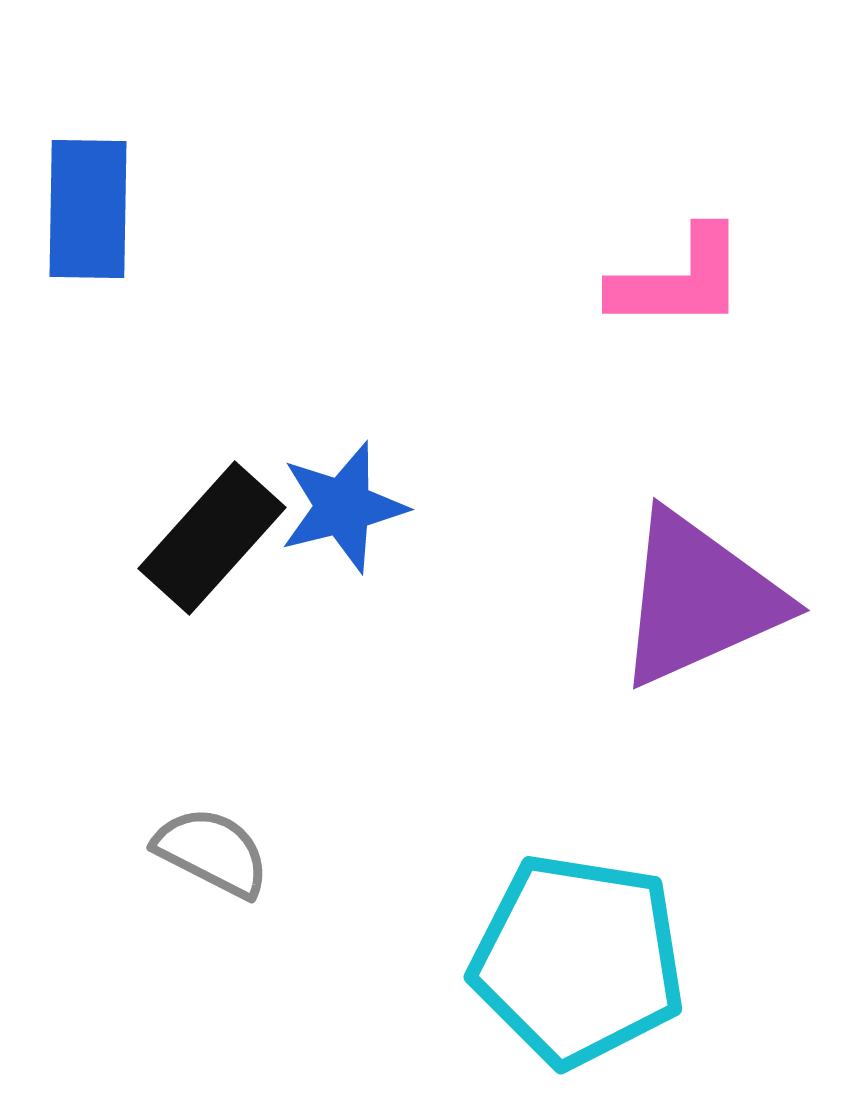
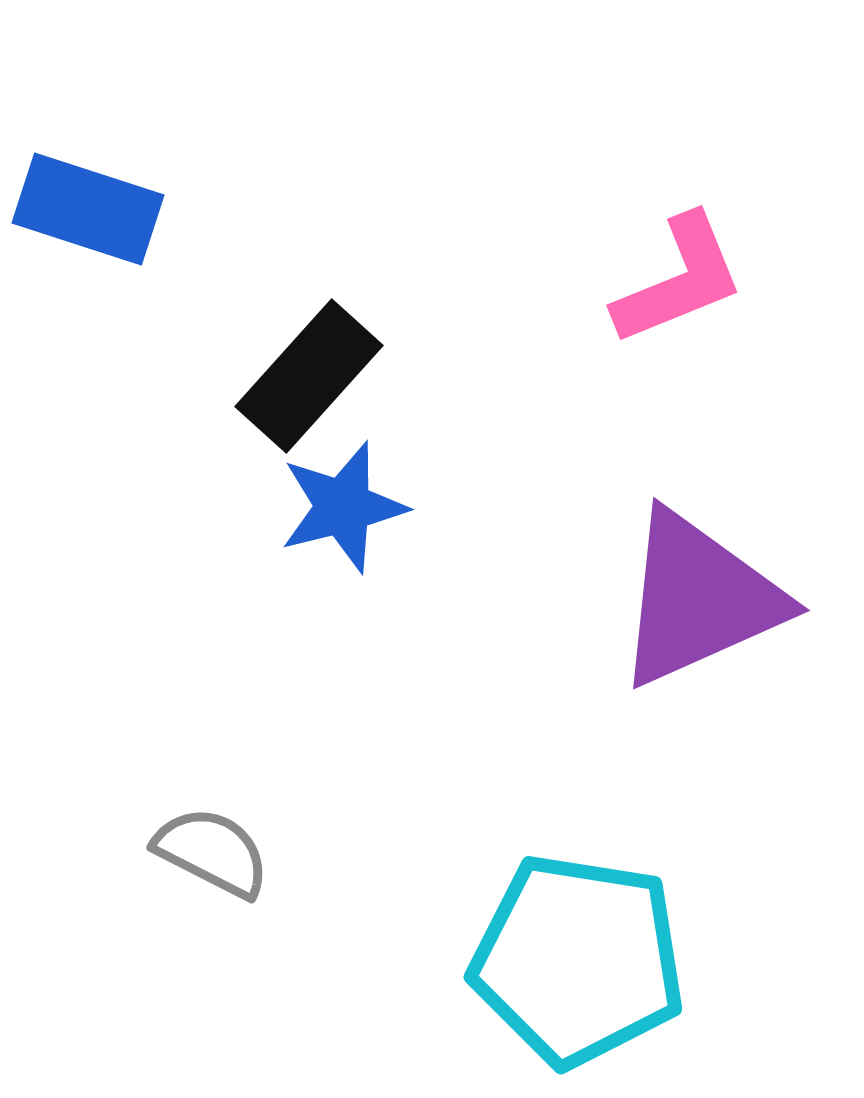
blue rectangle: rotated 73 degrees counterclockwise
pink L-shape: rotated 22 degrees counterclockwise
black rectangle: moved 97 px right, 162 px up
